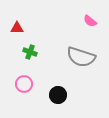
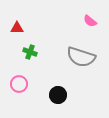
pink circle: moved 5 px left
